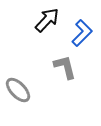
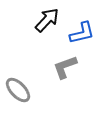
blue L-shape: rotated 32 degrees clockwise
gray L-shape: rotated 96 degrees counterclockwise
